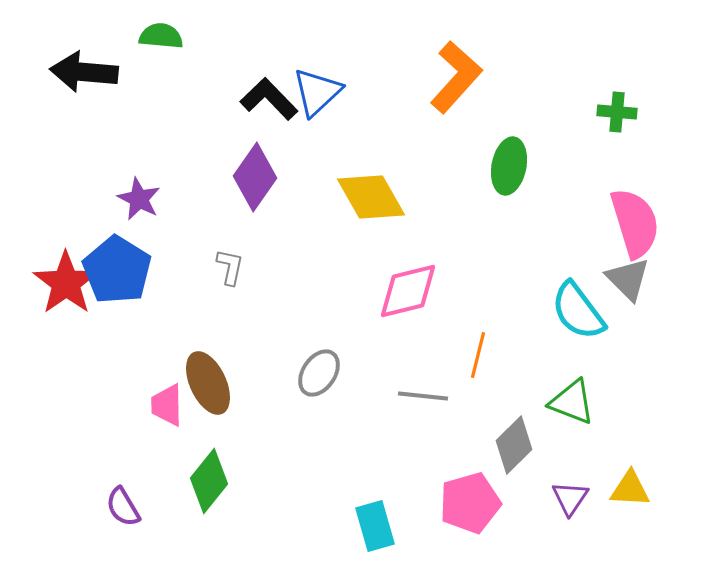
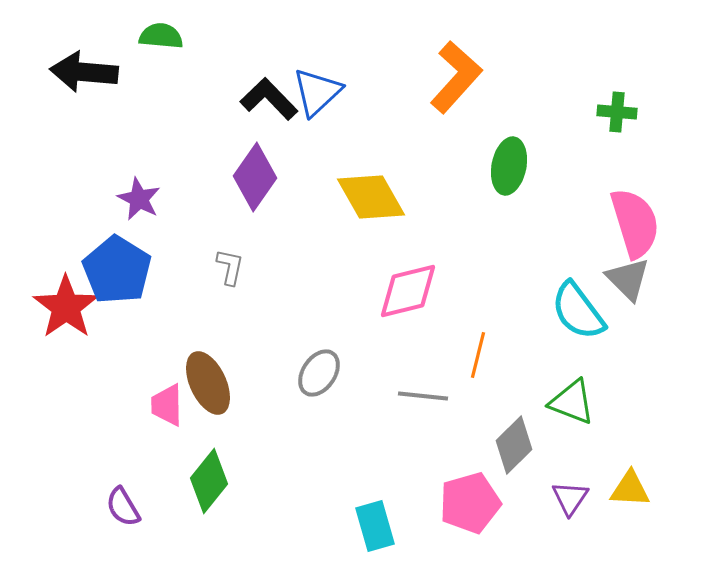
red star: moved 24 px down
